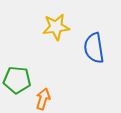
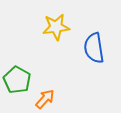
green pentagon: rotated 24 degrees clockwise
orange arrow: moved 2 px right; rotated 25 degrees clockwise
